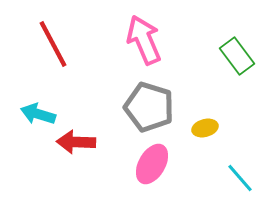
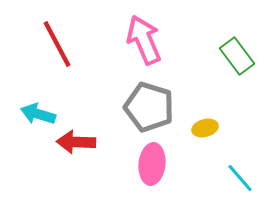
red line: moved 4 px right
pink ellipse: rotated 24 degrees counterclockwise
